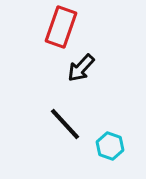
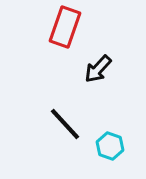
red rectangle: moved 4 px right
black arrow: moved 17 px right, 1 px down
